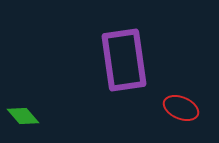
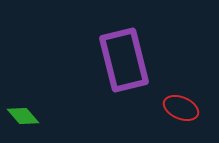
purple rectangle: rotated 6 degrees counterclockwise
